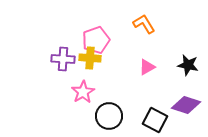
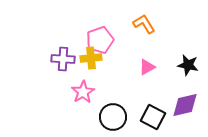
pink pentagon: moved 4 px right
yellow cross: moved 1 px right; rotated 10 degrees counterclockwise
purple diamond: moved 1 px left; rotated 32 degrees counterclockwise
black circle: moved 4 px right, 1 px down
black square: moved 2 px left, 3 px up
